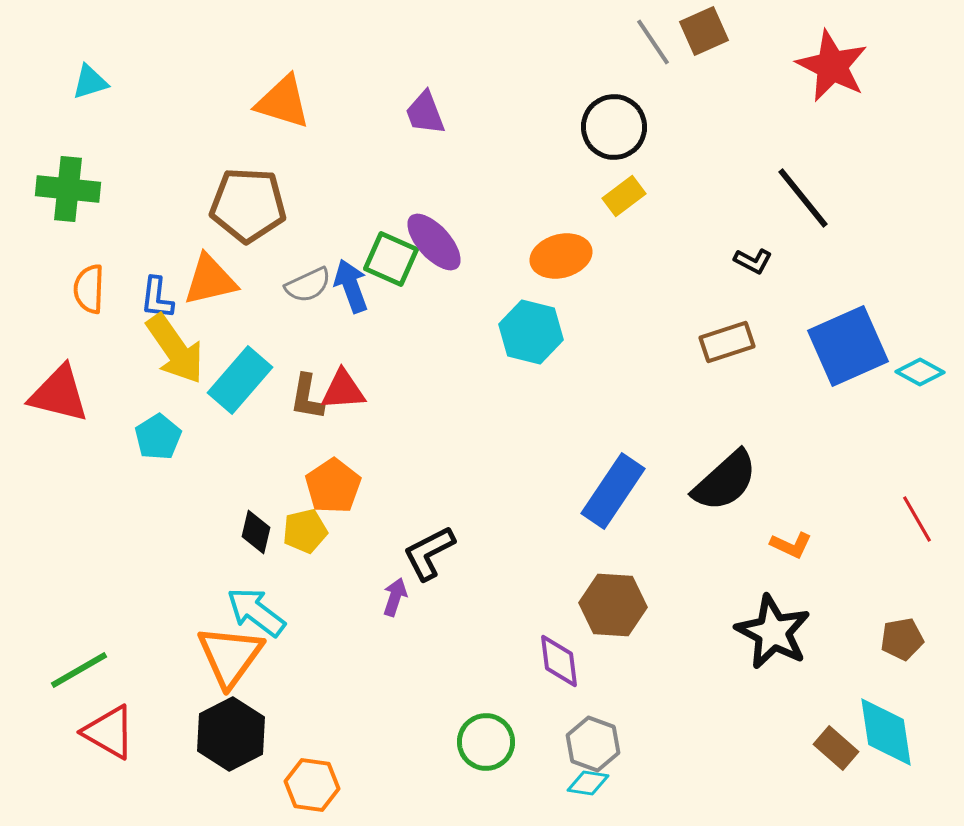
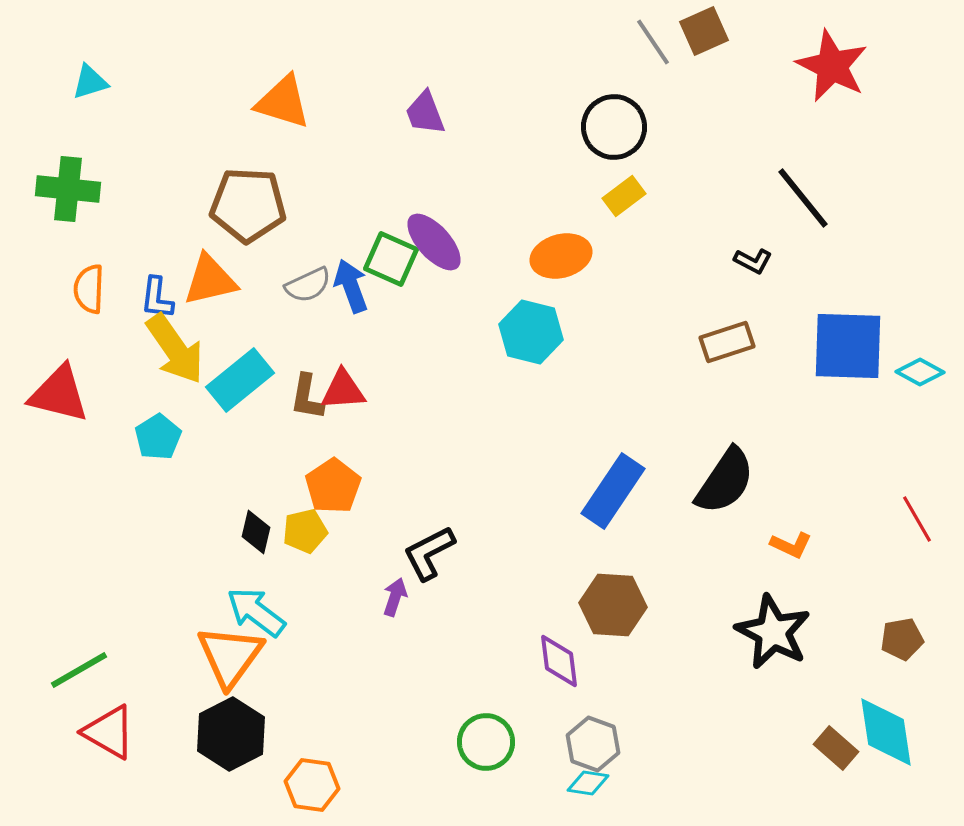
blue square at (848, 346): rotated 26 degrees clockwise
cyan rectangle at (240, 380): rotated 10 degrees clockwise
black semicircle at (725, 481): rotated 14 degrees counterclockwise
